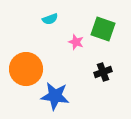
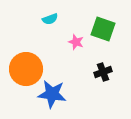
blue star: moved 3 px left, 2 px up
